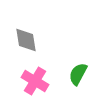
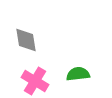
green semicircle: rotated 55 degrees clockwise
